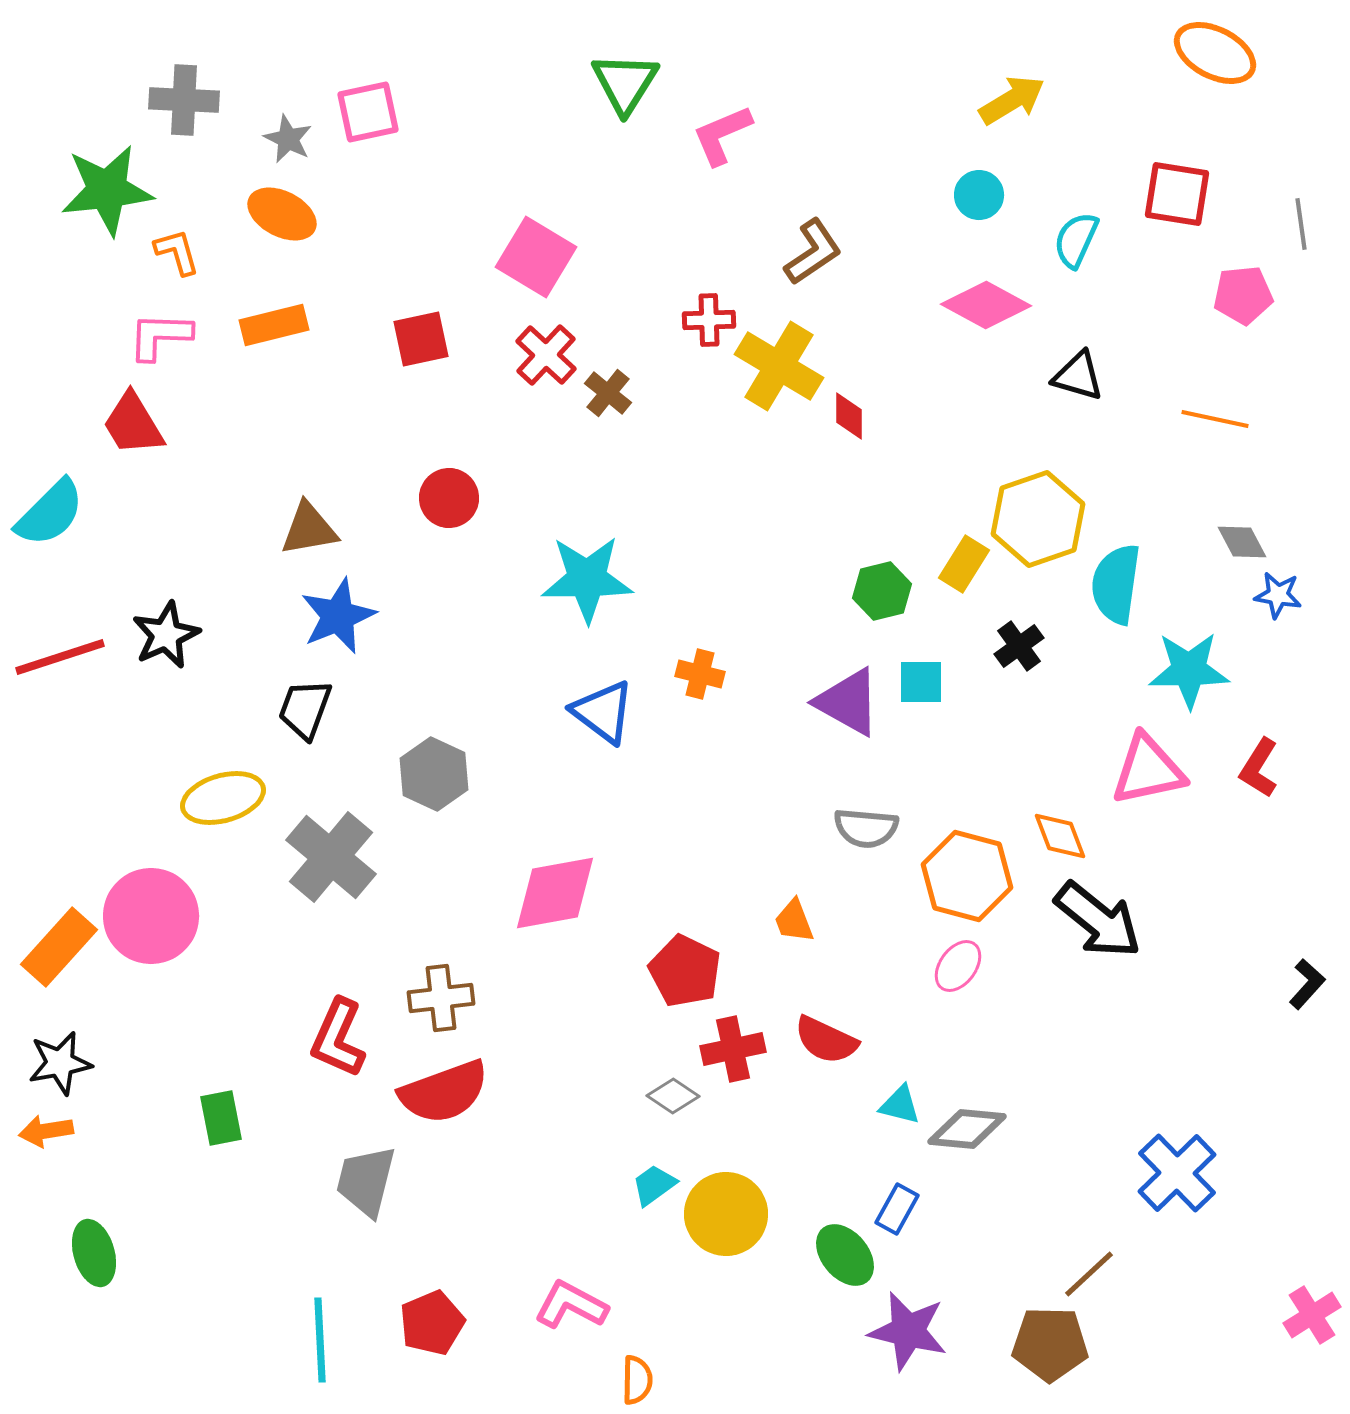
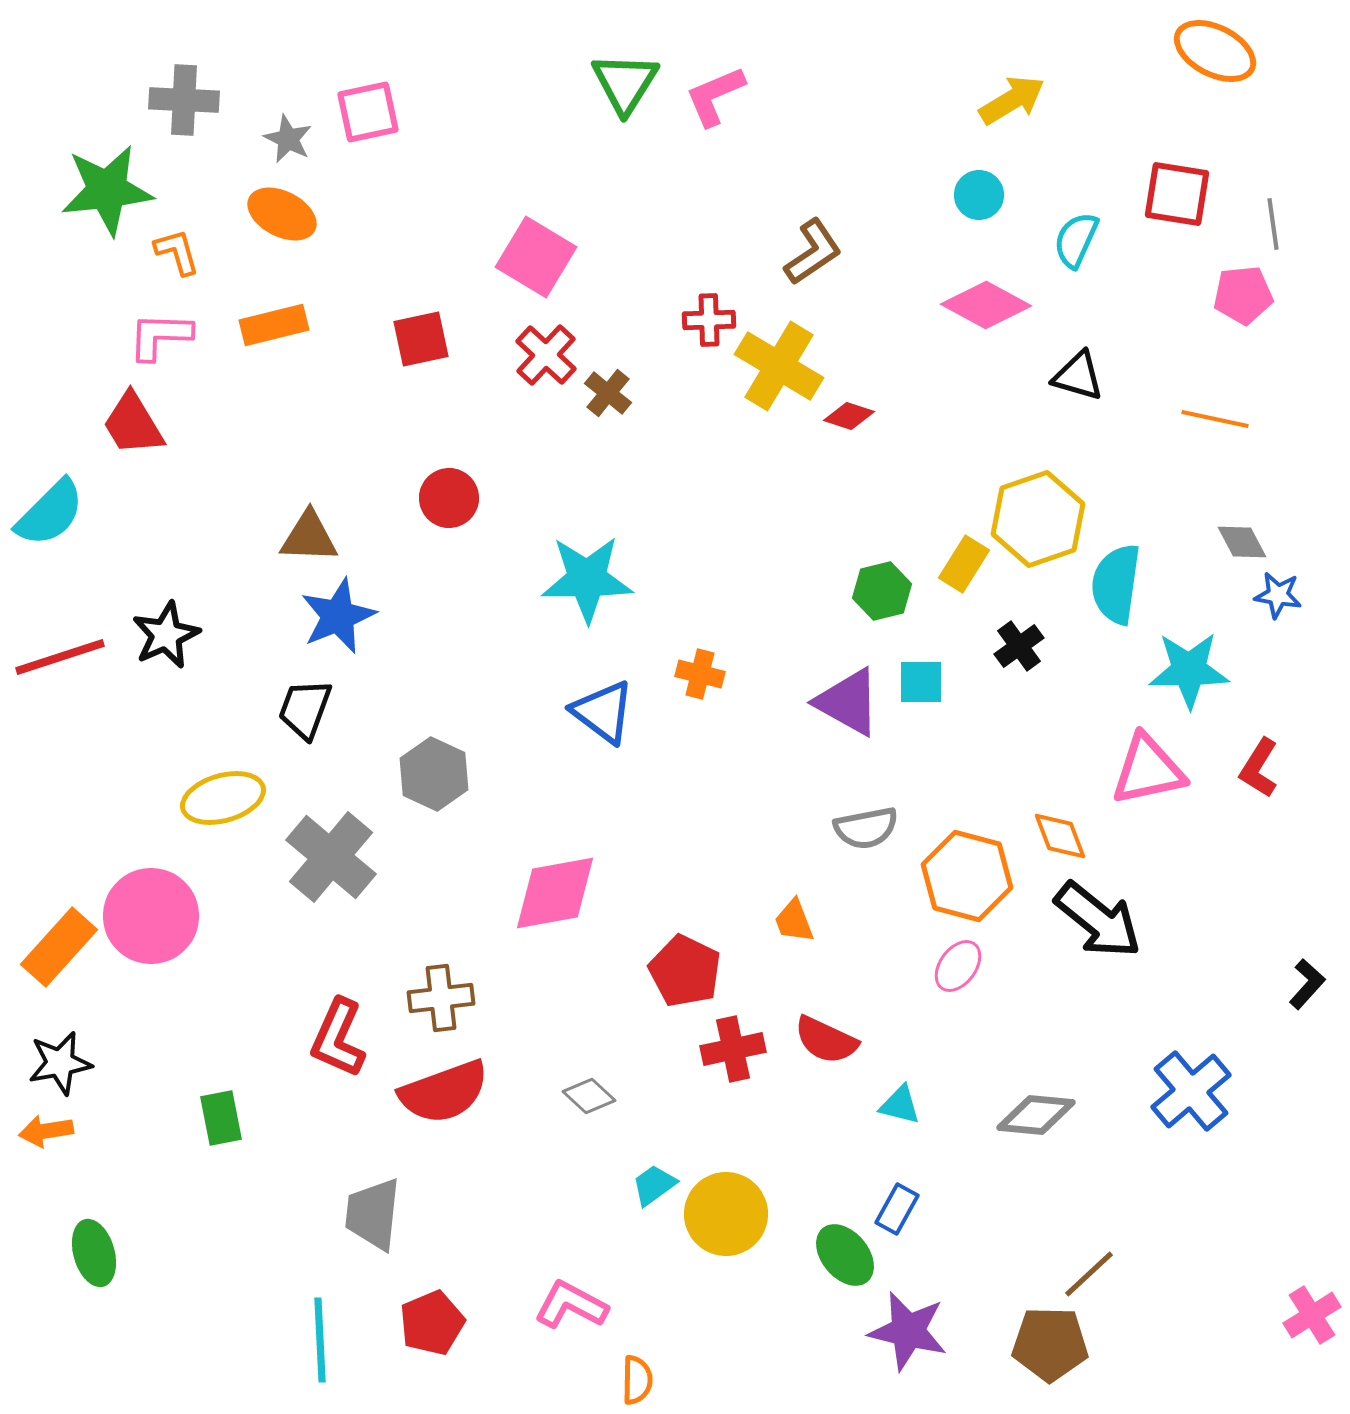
orange ellipse at (1215, 53): moved 2 px up
pink L-shape at (722, 135): moved 7 px left, 39 px up
gray line at (1301, 224): moved 28 px left
red diamond at (849, 416): rotated 72 degrees counterclockwise
brown triangle at (309, 529): moved 8 px down; rotated 12 degrees clockwise
gray semicircle at (866, 828): rotated 16 degrees counterclockwise
gray diamond at (673, 1096): moved 84 px left; rotated 9 degrees clockwise
gray diamond at (967, 1129): moved 69 px right, 14 px up
blue cross at (1177, 1173): moved 14 px right, 82 px up; rotated 4 degrees clockwise
gray trapezoid at (366, 1181): moved 7 px right, 33 px down; rotated 8 degrees counterclockwise
